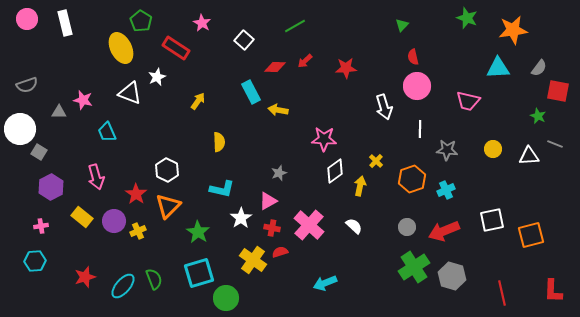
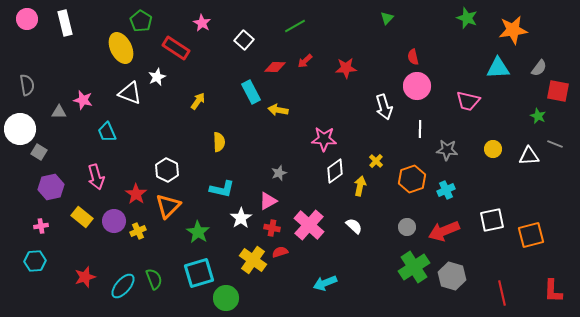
green triangle at (402, 25): moved 15 px left, 7 px up
gray semicircle at (27, 85): rotated 80 degrees counterclockwise
purple hexagon at (51, 187): rotated 15 degrees clockwise
